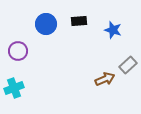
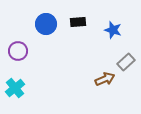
black rectangle: moved 1 px left, 1 px down
gray rectangle: moved 2 px left, 3 px up
cyan cross: moved 1 px right; rotated 18 degrees counterclockwise
